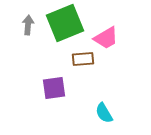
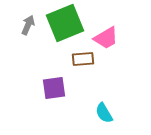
gray arrow: rotated 18 degrees clockwise
